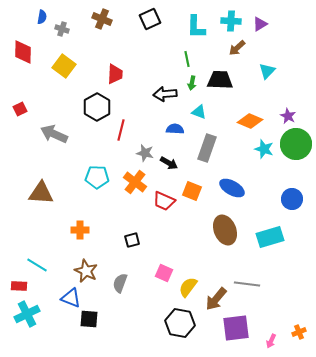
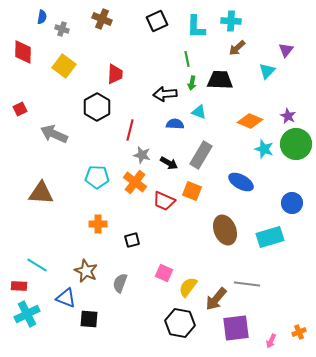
black square at (150, 19): moved 7 px right, 2 px down
purple triangle at (260, 24): moved 26 px right, 26 px down; rotated 21 degrees counterclockwise
blue semicircle at (175, 129): moved 5 px up
red line at (121, 130): moved 9 px right
gray rectangle at (207, 148): moved 6 px left, 7 px down; rotated 12 degrees clockwise
gray star at (145, 153): moved 3 px left, 2 px down
blue ellipse at (232, 188): moved 9 px right, 6 px up
blue circle at (292, 199): moved 4 px down
orange cross at (80, 230): moved 18 px right, 6 px up
blue triangle at (71, 298): moved 5 px left
